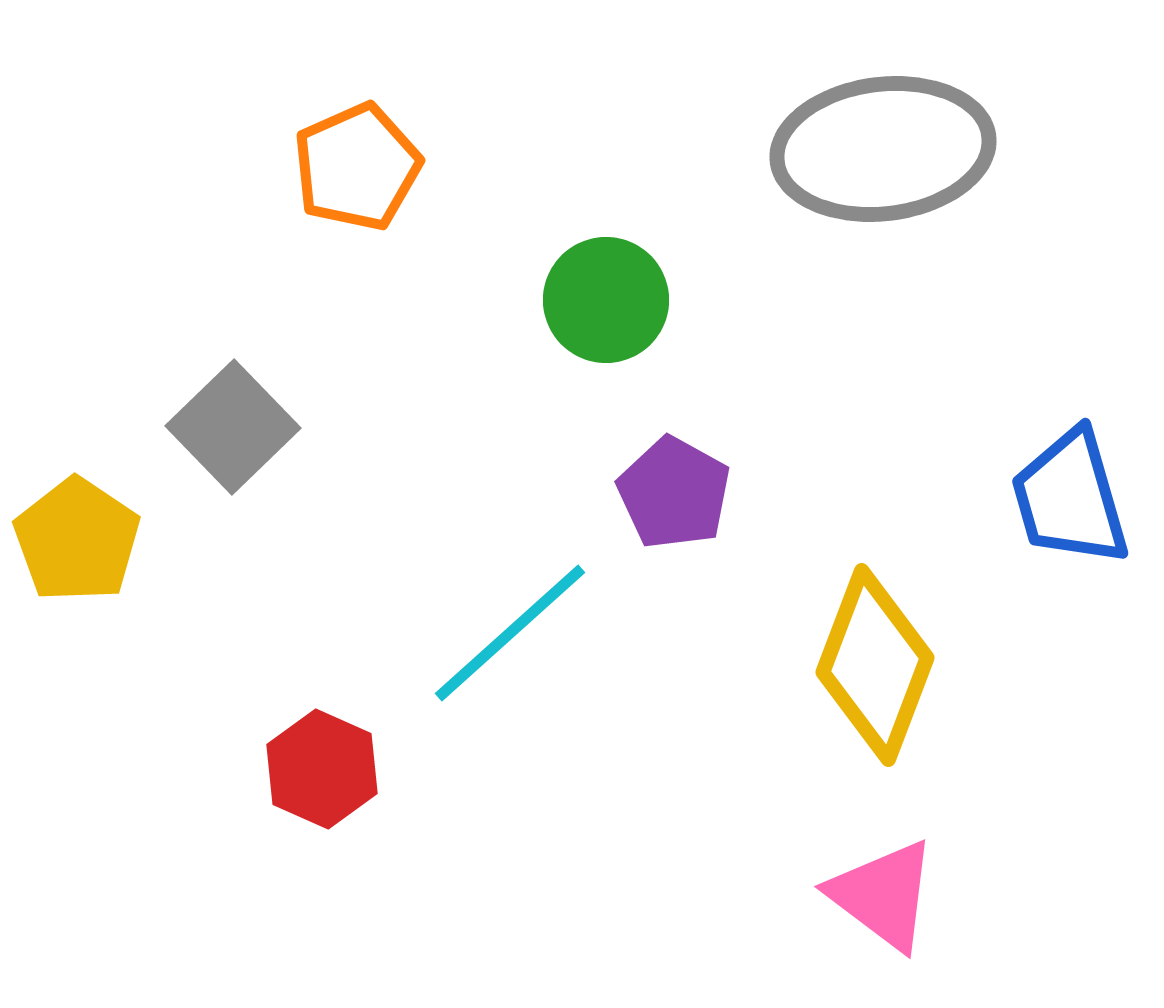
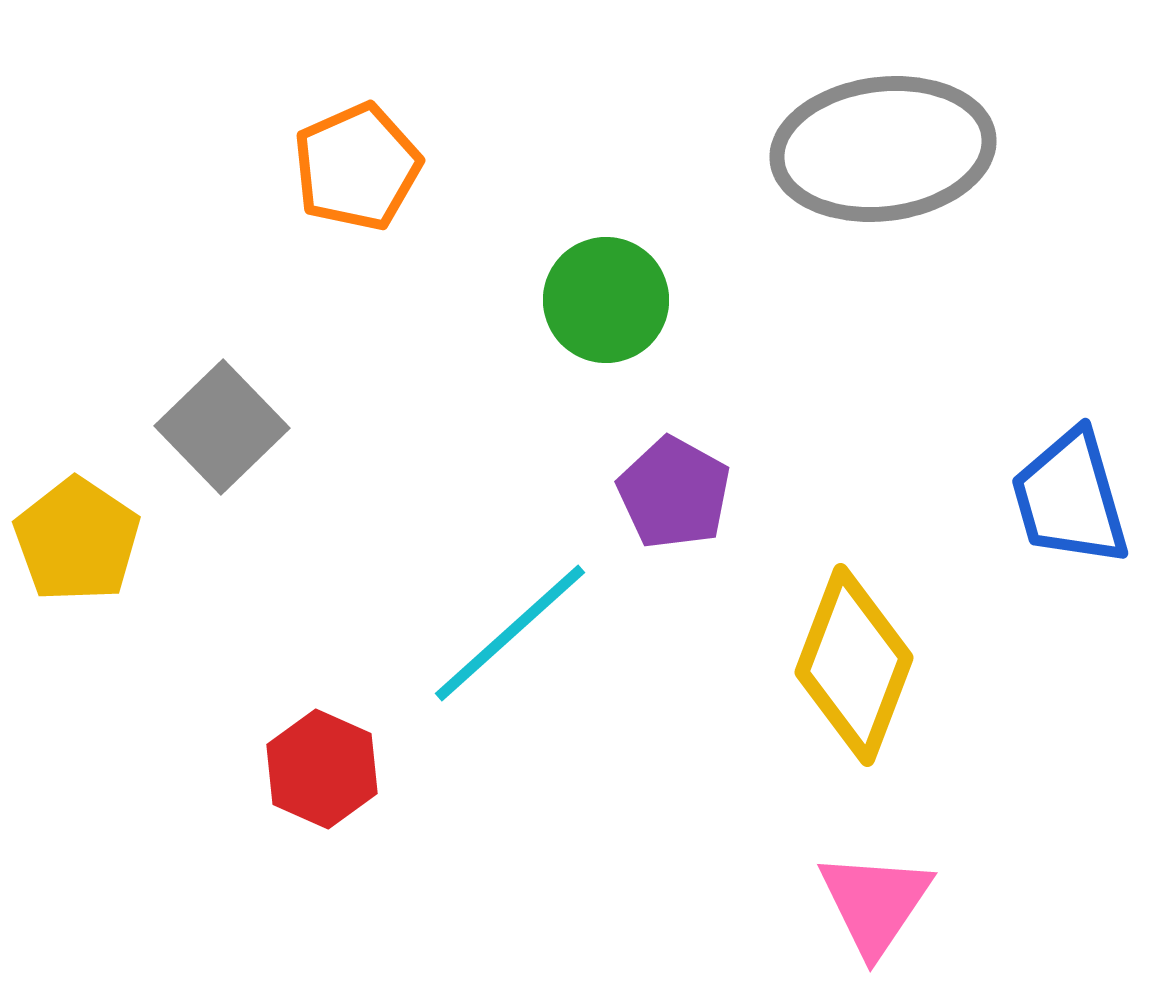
gray square: moved 11 px left
yellow diamond: moved 21 px left
pink triangle: moved 8 px left, 8 px down; rotated 27 degrees clockwise
